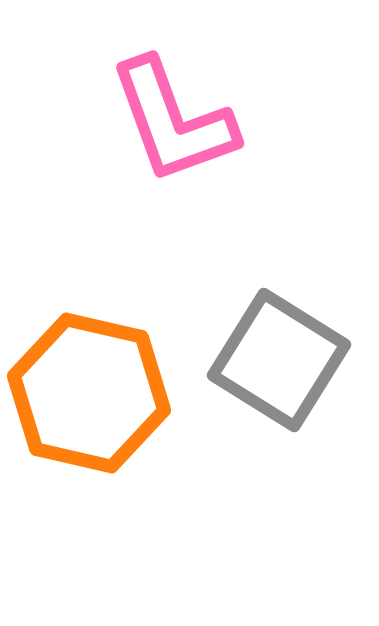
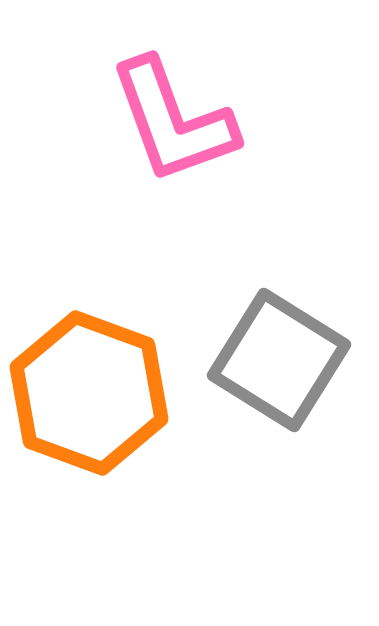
orange hexagon: rotated 7 degrees clockwise
